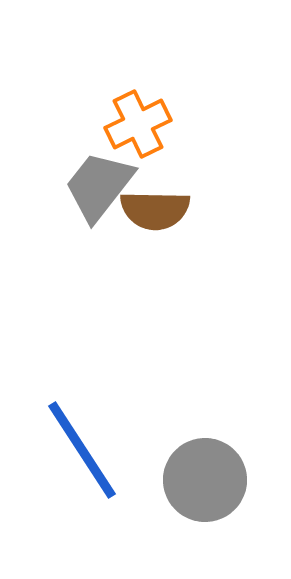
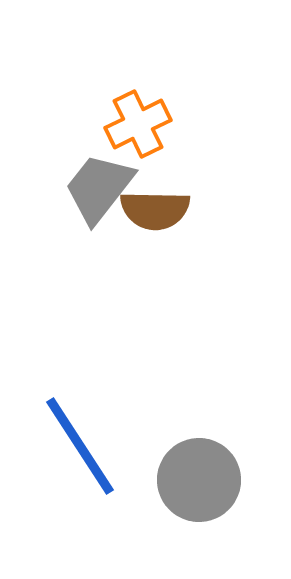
gray trapezoid: moved 2 px down
blue line: moved 2 px left, 4 px up
gray circle: moved 6 px left
